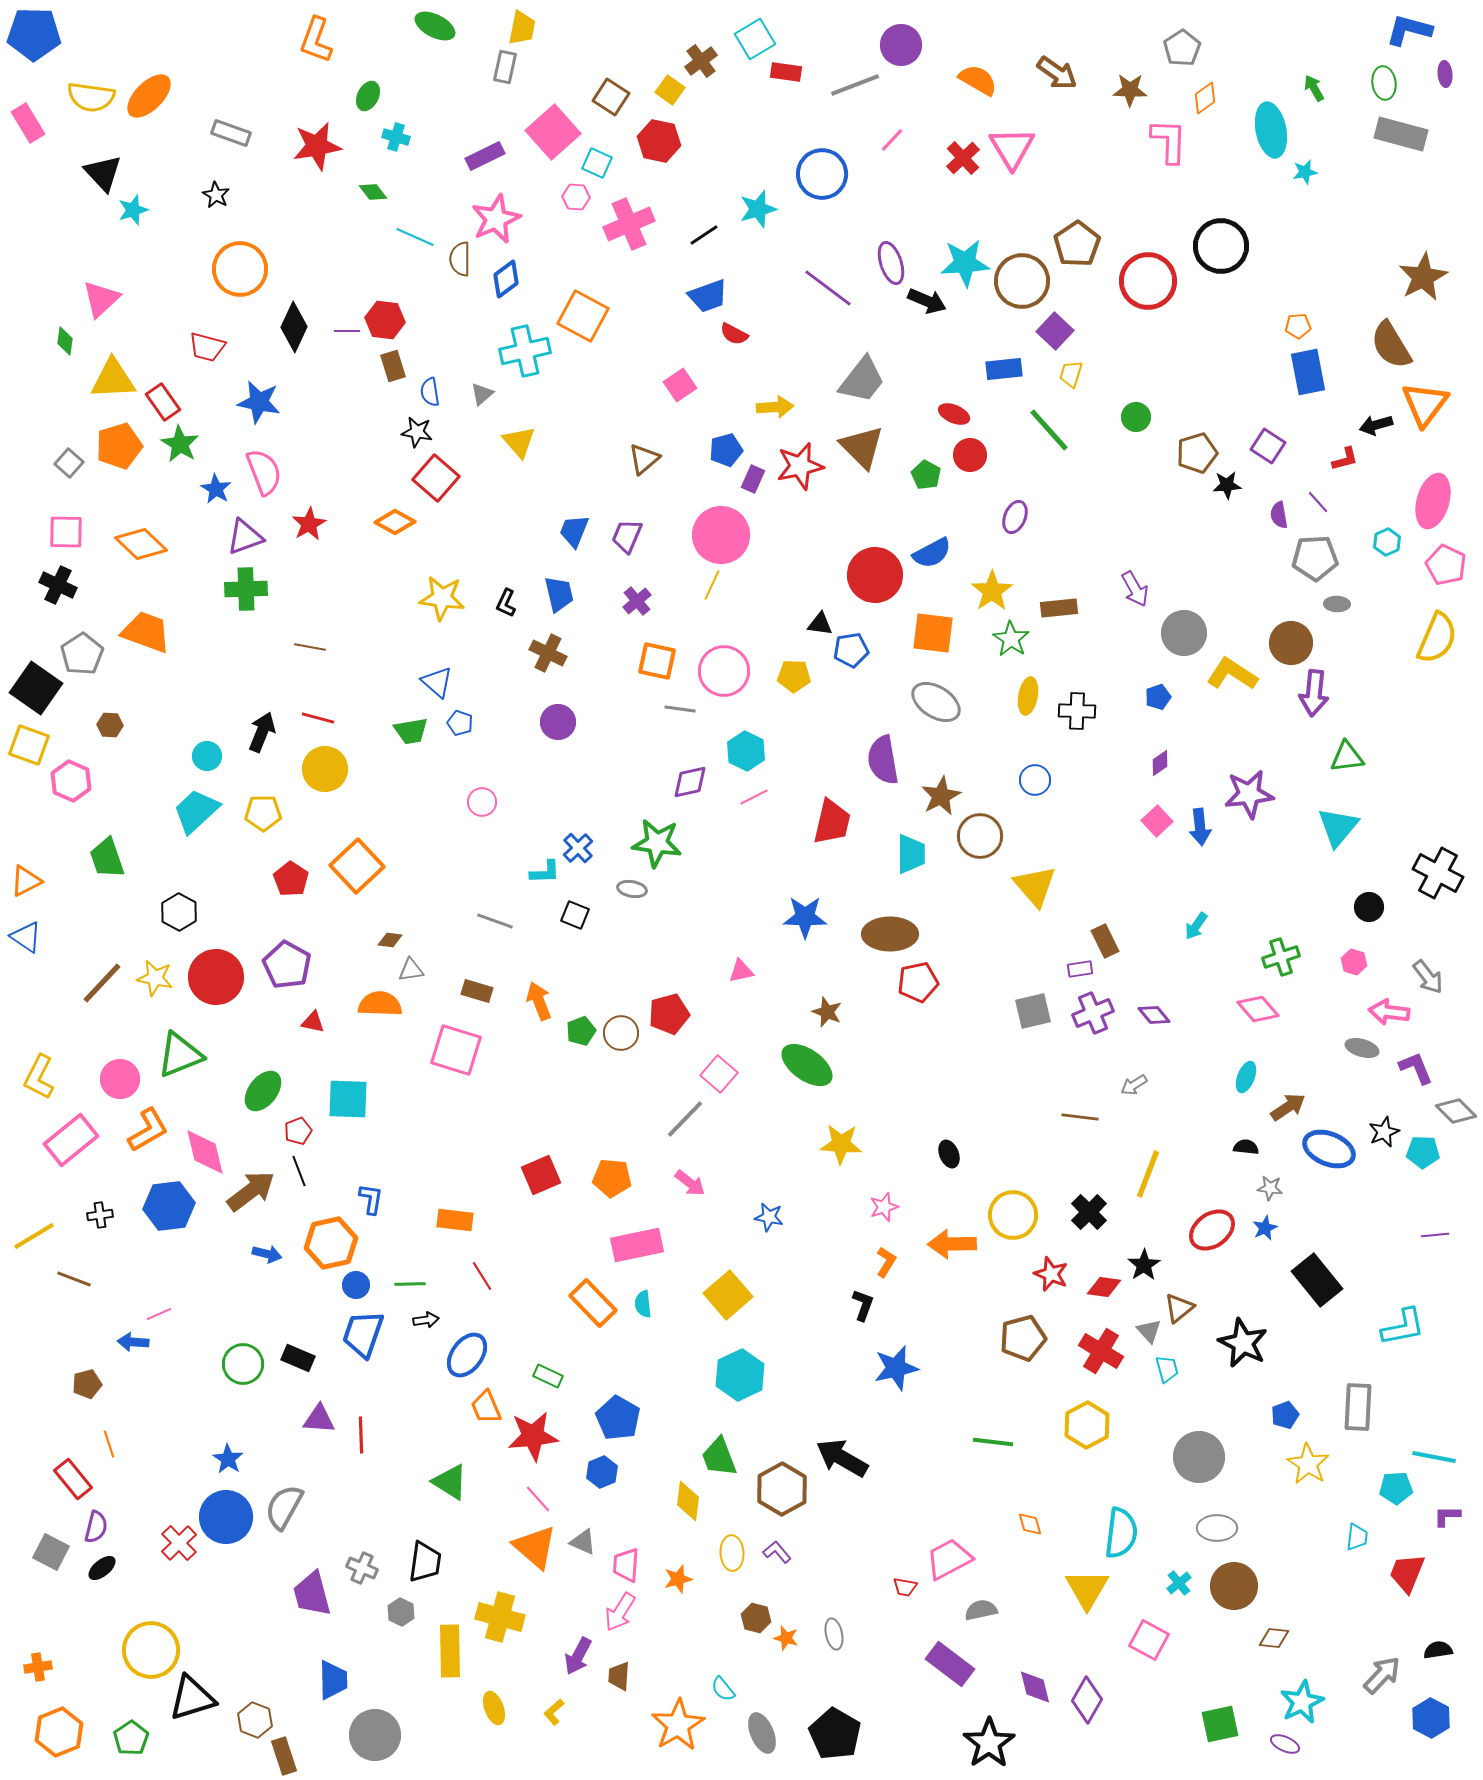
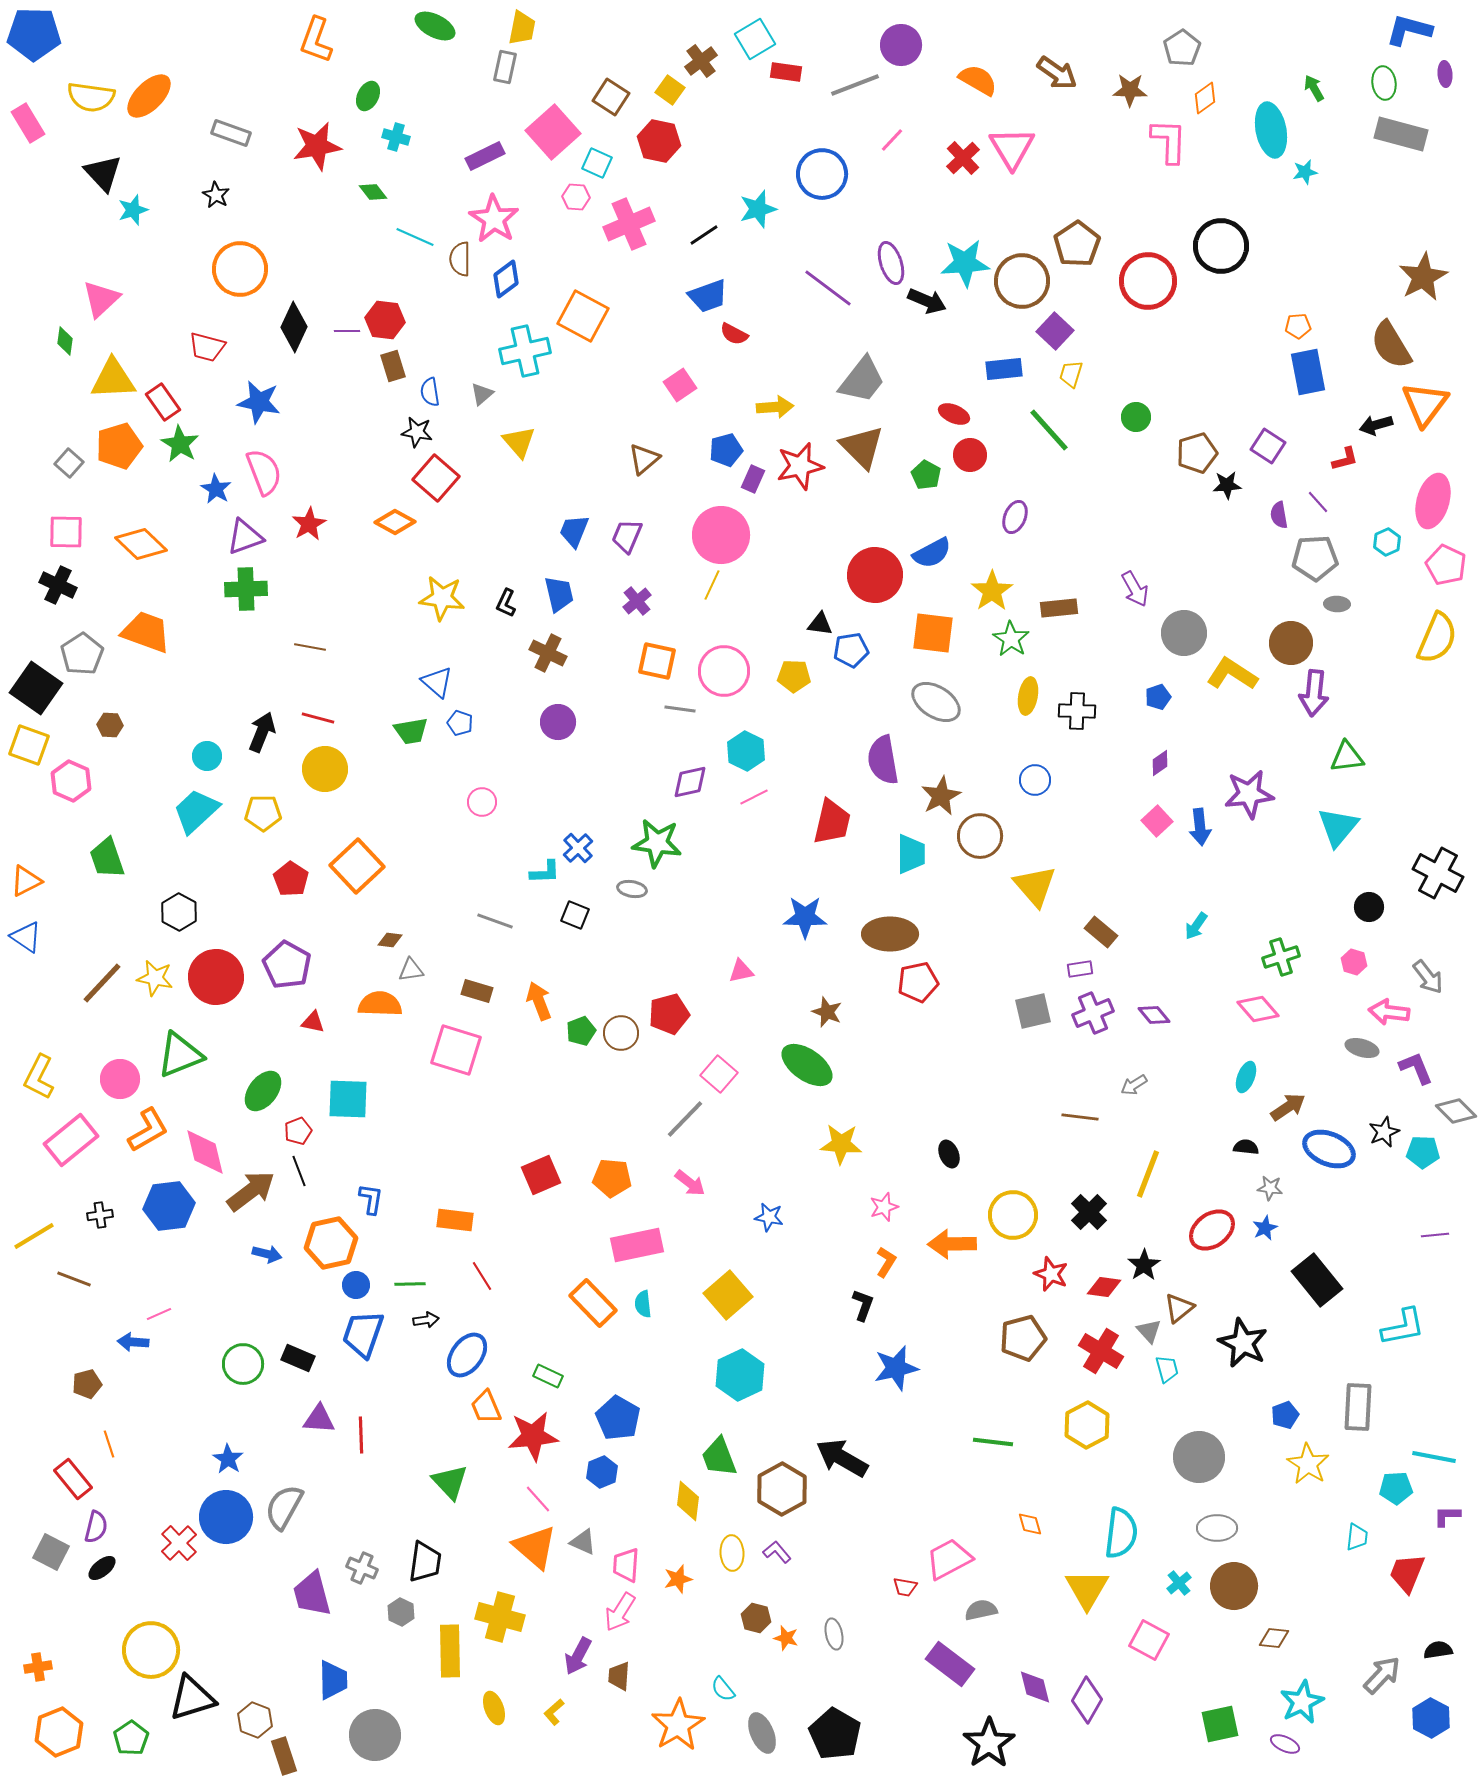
pink star at (496, 219): moved 2 px left; rotated 15 degrees counterclockwise
brown rectangle at (1105, 941): moved 4 px left, 9 px up; rotated 24 degrees counterclockwise
green triangle at (450, 1482): rotated 15 degrees clockwise
